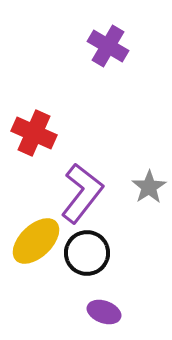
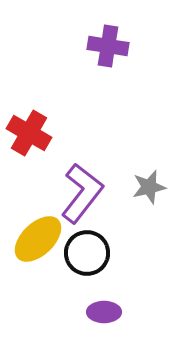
purple cross: rotated 21 degrees counterclockwise
red cross: moved 5 px left; rotated 6 degrees clockwise
gray star: rotated 20 degrees clockwise
yellow ellipse: moved 2 px right, 2 px up
purple ellipse: rotated 20 degrees counterclockwise
